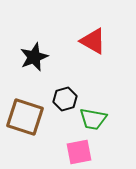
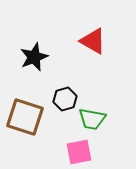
green trapezoid: moved 1 px left
